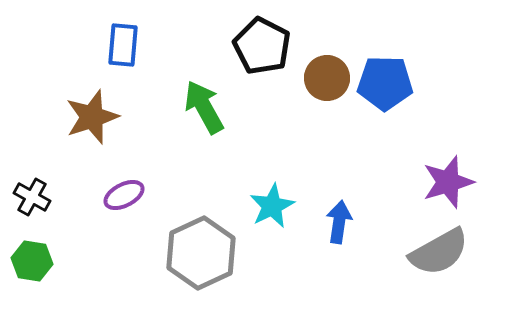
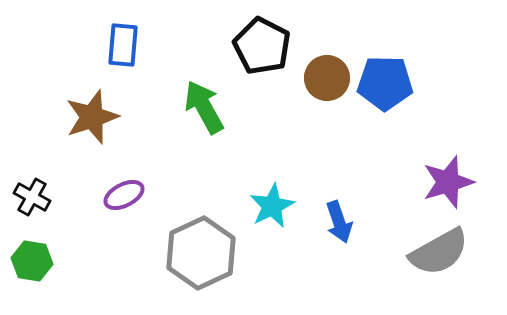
blue arrow: rotated 153 degrees clockwise
